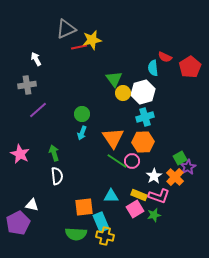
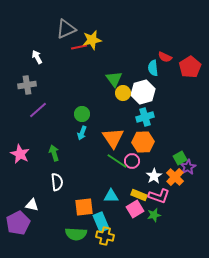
white arrow: moved 1 px right, 2 px up
white semicircle: moved 6 px down
